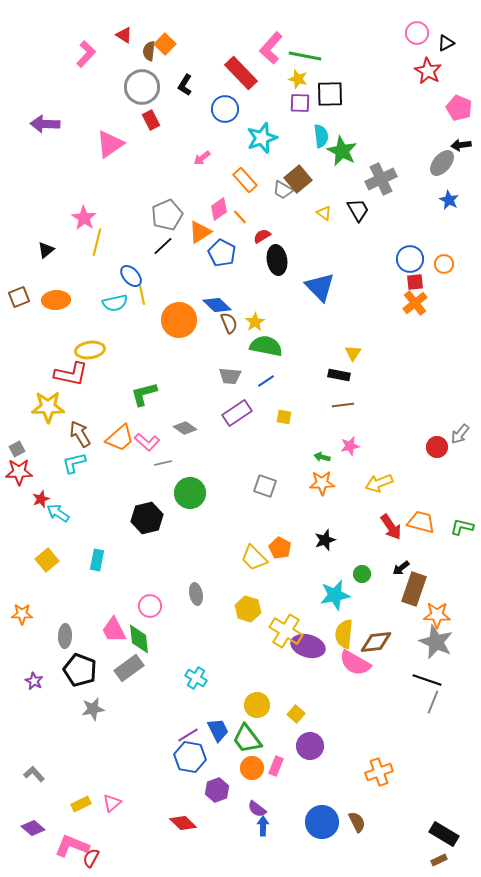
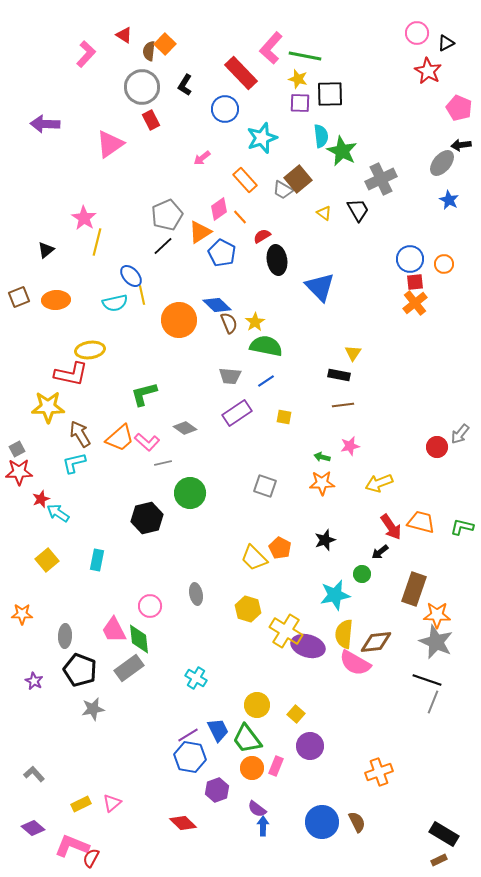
black arrow at (401, 568): moved 21 px left, 16 px up
